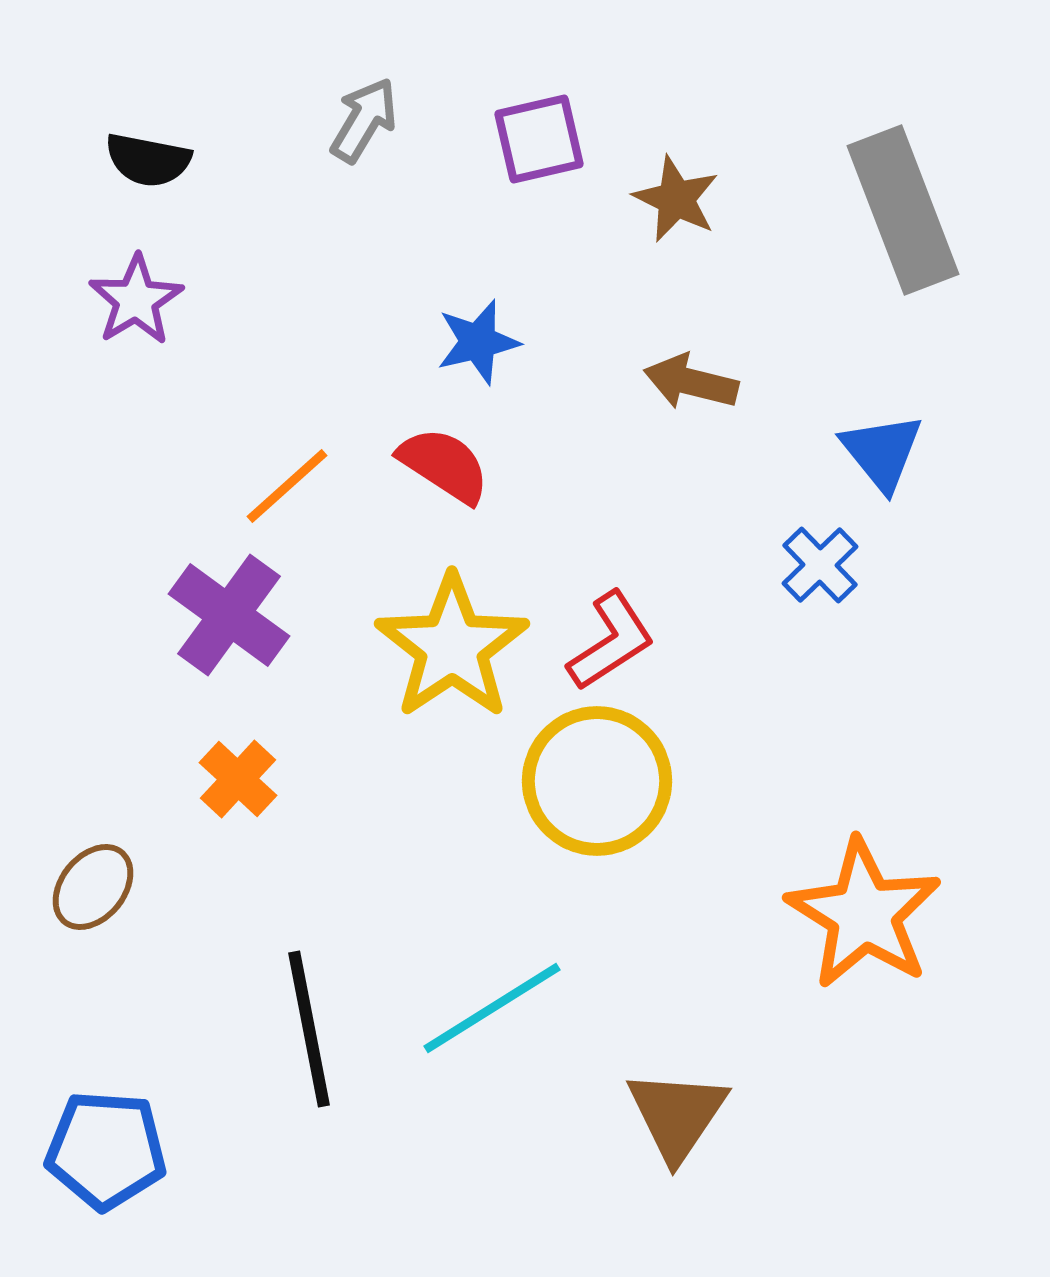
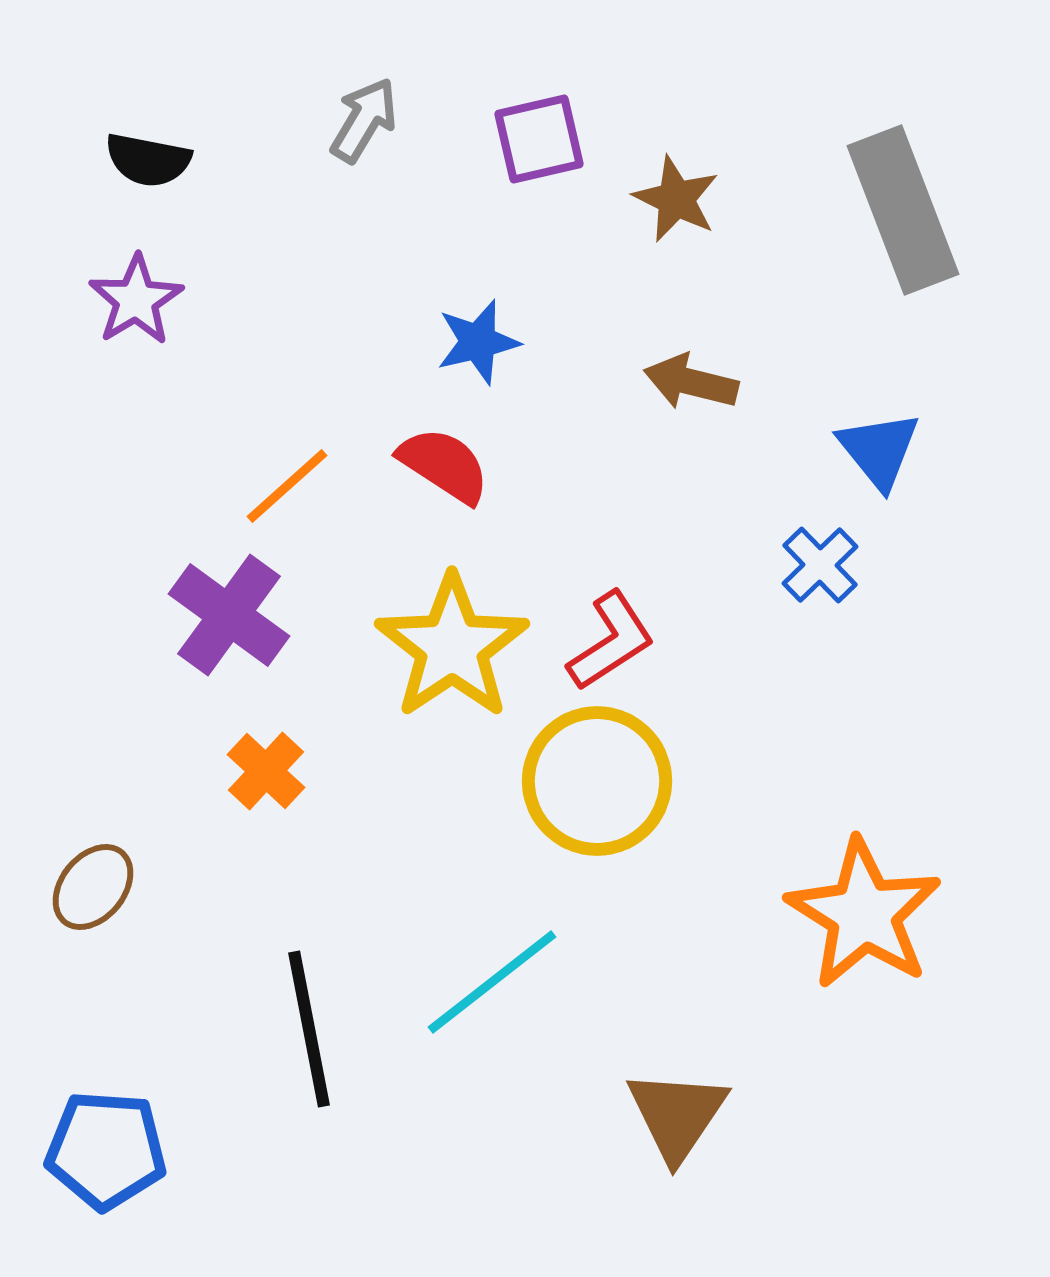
blue triangle: moved 3 px left, 2 px up
orange cross: moved 28 px right, 8 px up
cyan line: moved 26 px up; rotated 6 degrees counterclockwise
